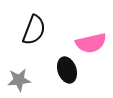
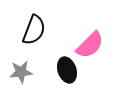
pink semicircle: moved 1 px left, 2 px down; rotated 32 degrees counterclockwise
gray star: moved 2 px right, 8 px up
